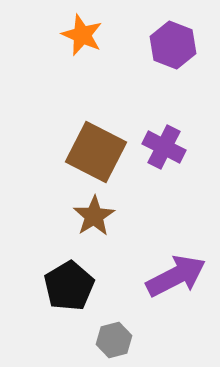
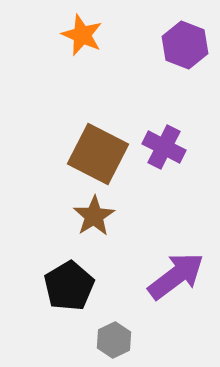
purple hexagon: moved 12 px right
brown square: moved 2 px right, 2 px down
purple arrow: rotated 10 degrees counterclockwise
gray hexagon: rotated 12 degrees counterclockwise
